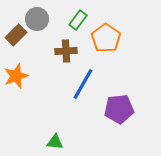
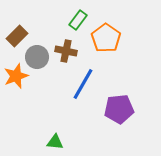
gray circle: moved 38 px down
brown rectangle: moved 1 px right, 1 px down
brown cross: rotated 15 degrees clockwise
